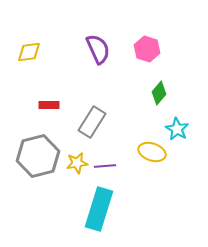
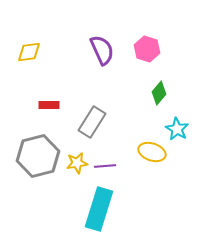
purple semicircle: moved 4 px right, 1 px down
